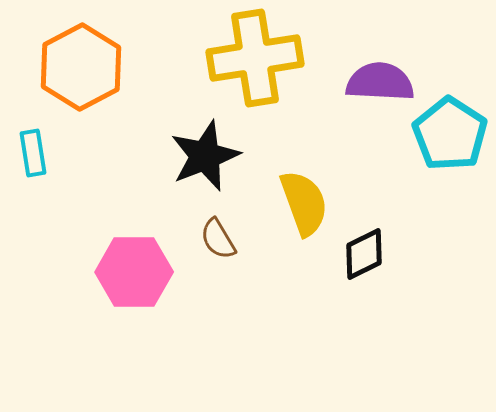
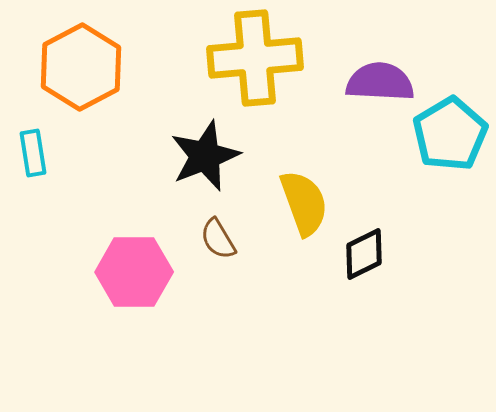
yellow cross: rotated 4 degrees clockwise
cyan pentagon: rotated 8 degrees clockwise
